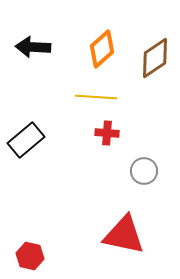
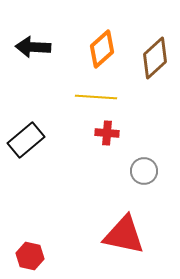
brown diamond: rotated 9 degrees counterclockwise
